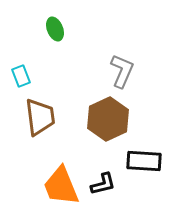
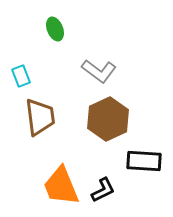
gray L-shape: moved 23 px left; rotated 104 degrees clockwise
black L-shape: moved 6 px down; rotated 12 degrees counterclockwise
